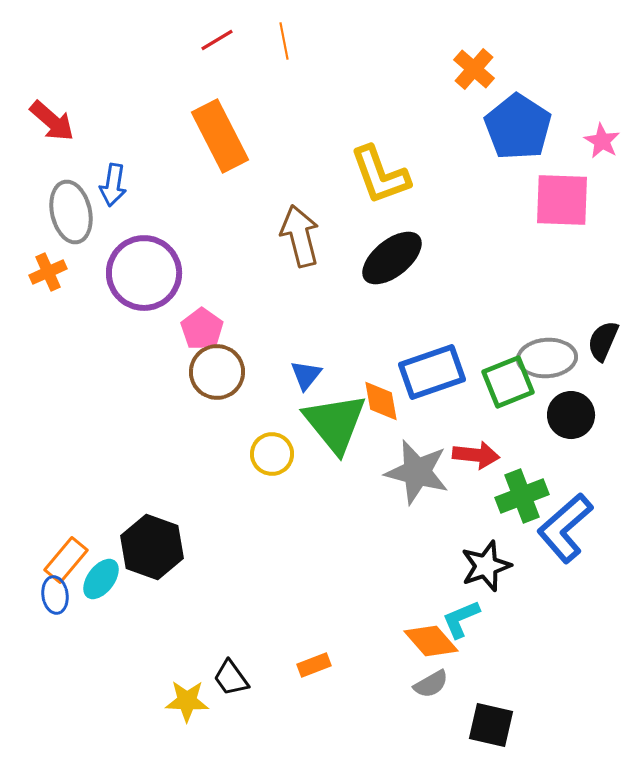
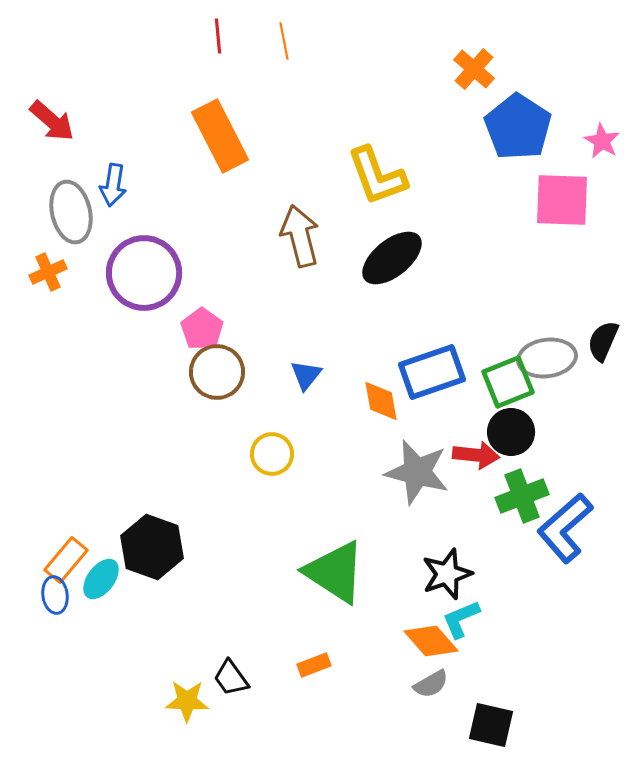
red line at (217, 40): moved 1 px right, 4 px up; rotated 64 degrees counterclockwise
yellow L-shape at (380, 175): moved 3 px left, 1 px down
gray ellipse at (547, 358): rotated 4 degrees counterclockwise
black circle at (571, 415): moved 60 px left, 17 px down
green triangle at (335, 423): moved 149 px down; rotated 18 degrees counterclockwise
black star at (486, 566): moved 39 px left, 8 px down
